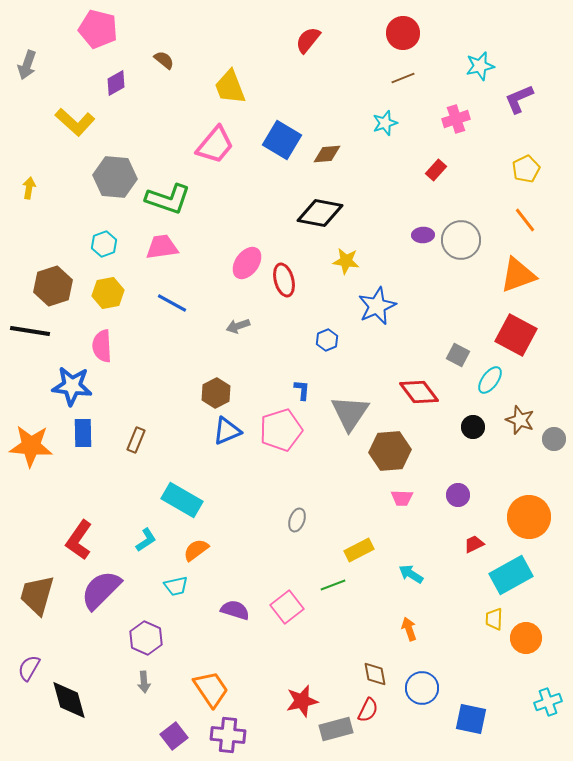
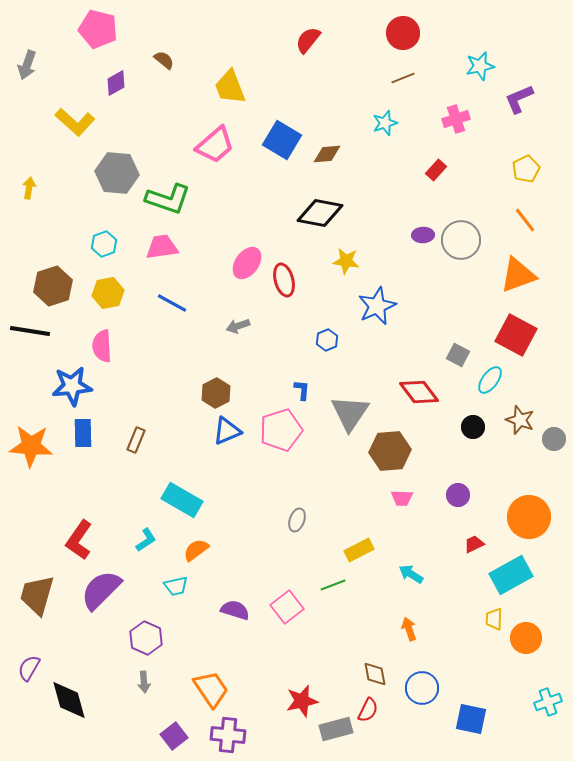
pink trapezoid at (215, 145): rotated 9 degrees clockwise
gray hexagon at (115, 177): moved 2 px right, 4 px up
blue star at (72, 386): rotated 12 degrees counterclockwise
